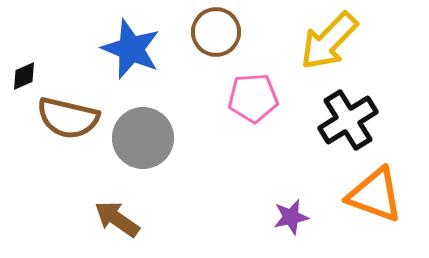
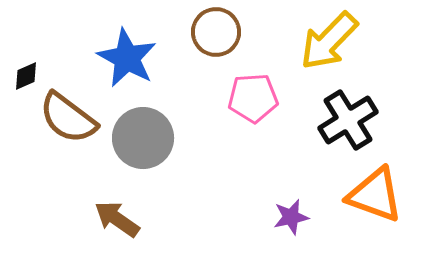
blue star: moved 4 px left, 9 px down; rotated 6 degrees clockwise
black diamond: moved 2 px right
brown semicircle: rotated 24 degrees clockwise
